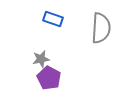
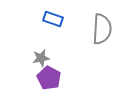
gray semicircle: moved 1 px right, 1 px down
gray star: moved 1 px up
